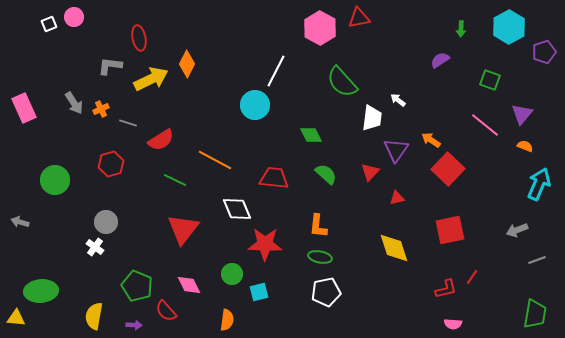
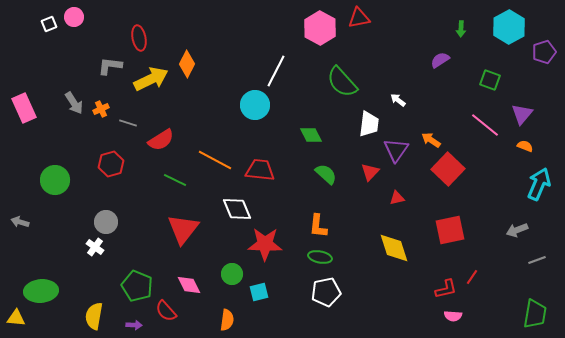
white trapezoid at (372, 118): moved 3 px left, 6 px down
red trapezoid at (274, 178): moved 14 px left, 8 px up
pink semicircle at (453, 324): moved 8 px up
